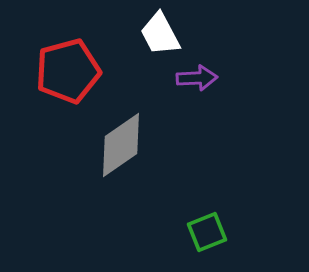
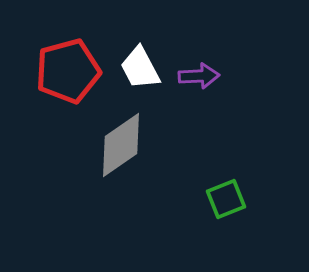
white trapezoid: moved 20 px left, 34 px down
purple arrow: moved 2 px right, 2 px up
green square: moved 19 px right, 33 px up
